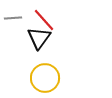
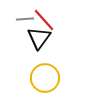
gray line: moved 12 px right, 1 px down
